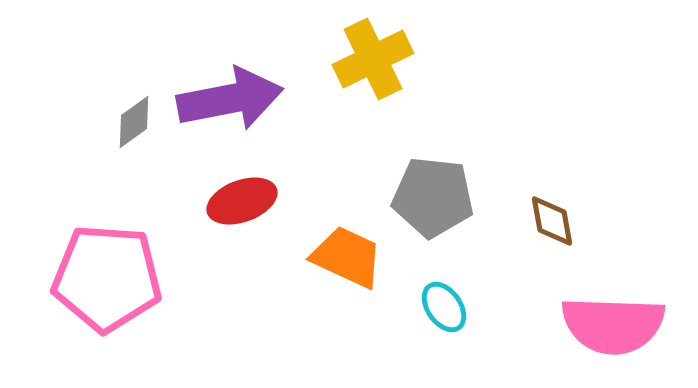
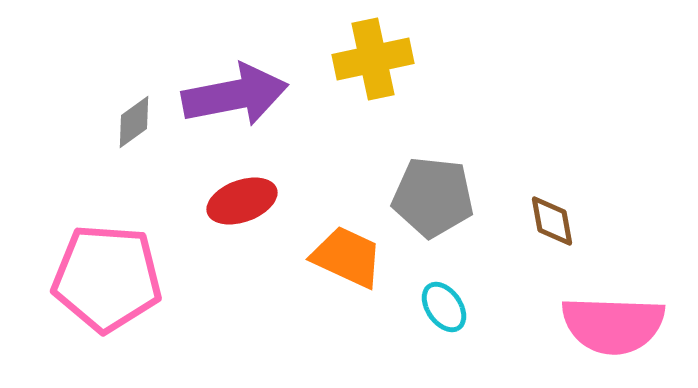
yellow cross: rotated 14 degrees clockwise
purple arrow: moved 5 px right, 4 px up
